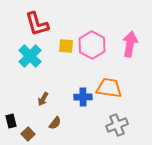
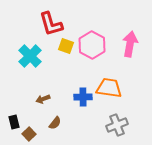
red L-shape: moved 14 px right
yellow square: rotated 14 degrees clockwise
brown arrow: rotated 40 degrees clockwise
black rectangle: moved 3 px right, 1 px down
brown square: moved 1 px right
